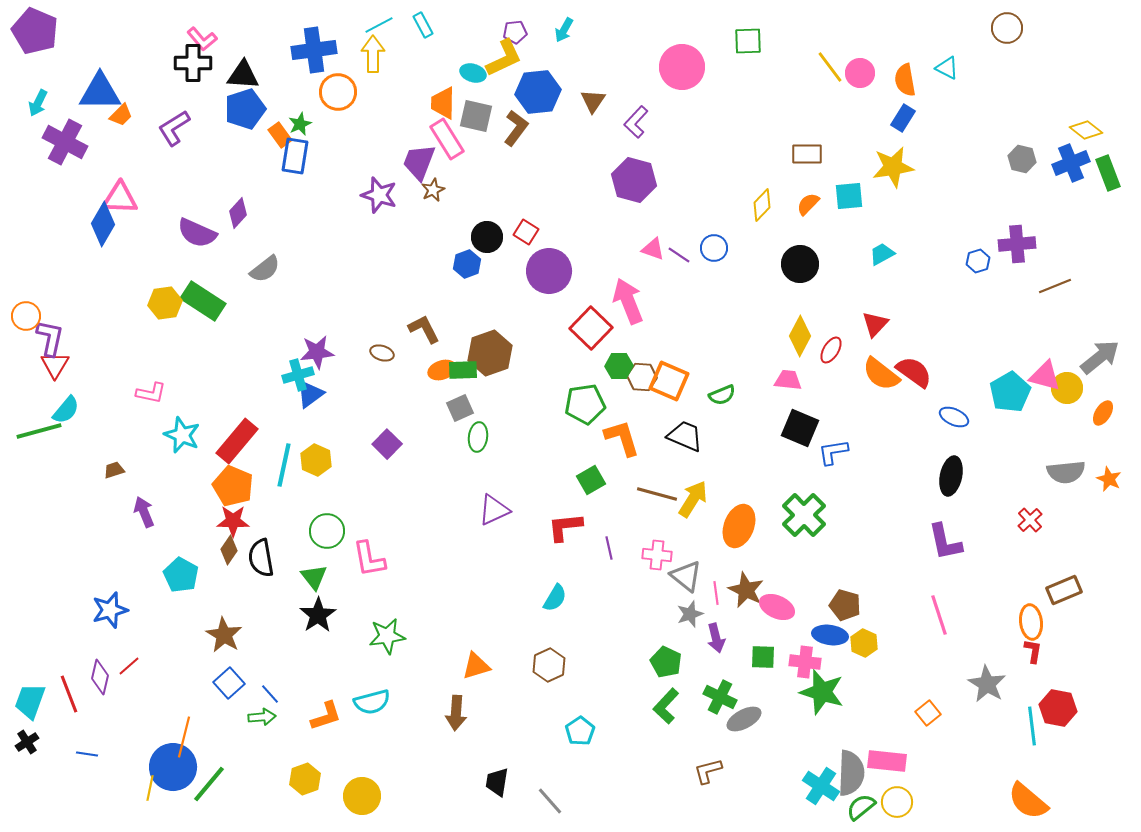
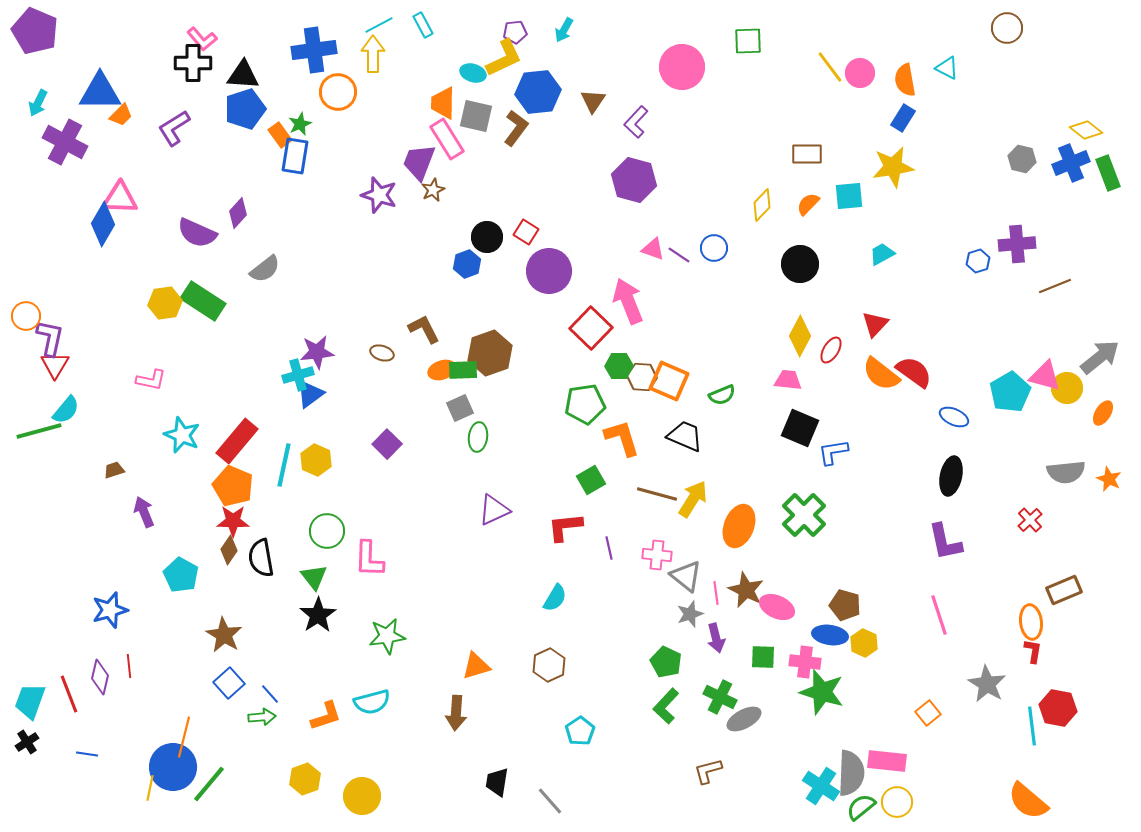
pink L-shape at (151, 393): moved 13 px up
pink L-shape at (369, 559): rotated 12 degrees clockwise
red line at (129, 666): rotated 55 degrees counterclockwise
